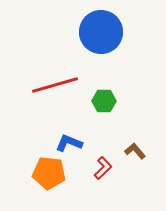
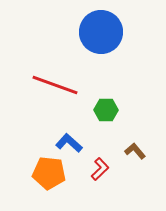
red line: rotated 36 degrees clockwise
green hexagon: moved 2 px right, 9 px down
blue L-shape: rotated 20 degrees clockwise
red L-shape: moved 3 px left, 1 px down
